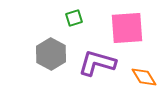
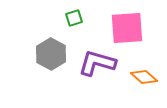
orange diamond: rotated 16 degrees counterclockwise
